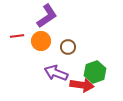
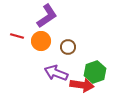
red line: rotated 24 degrees clockwise
